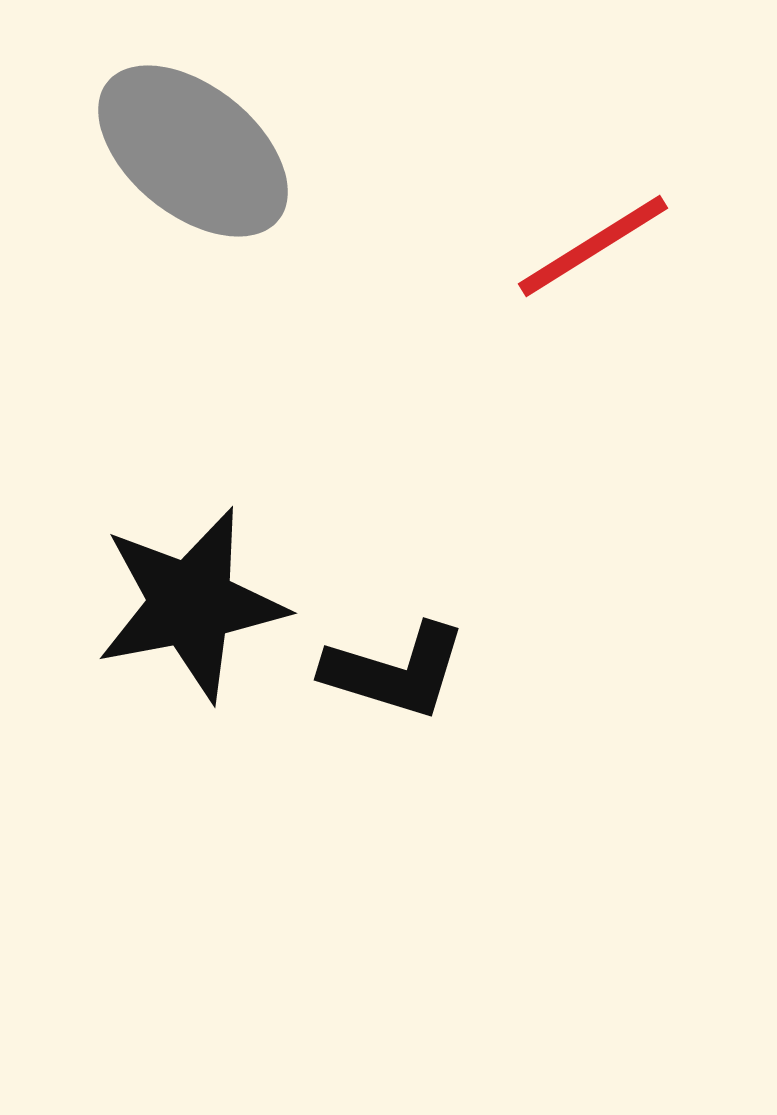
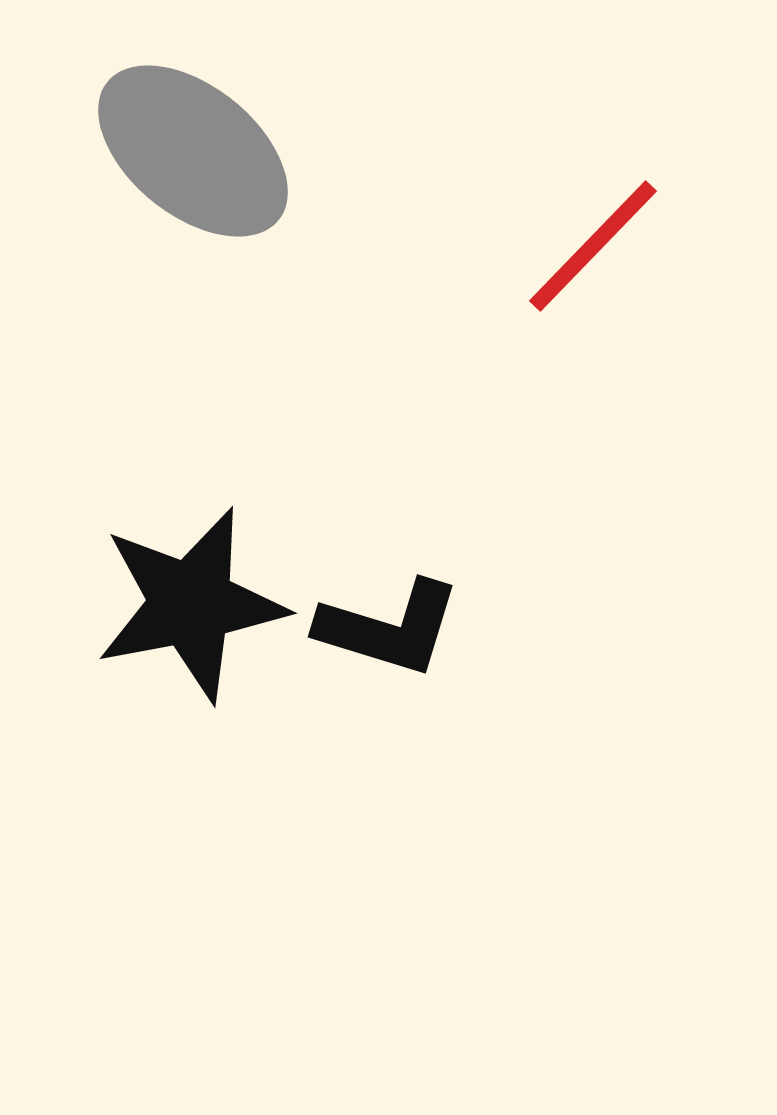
red line: rotated 14 degrees counterclockwise
black L-shape: moved 6 px left, 43 px up
